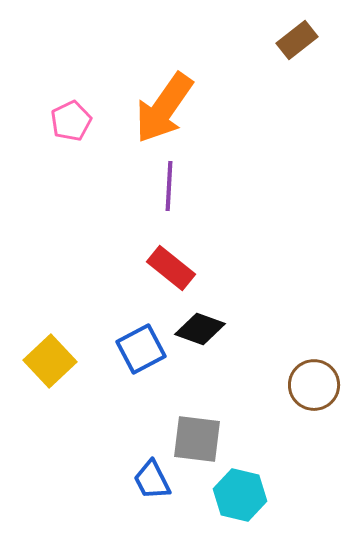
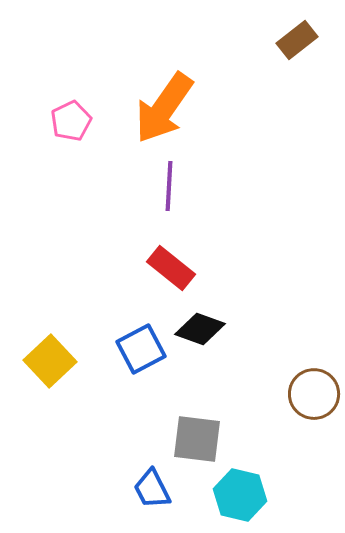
brown circle: moved 9 px down
blue trapezoid: moved 9 px down
